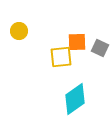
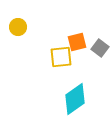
yellow circle: moved 1 px left, 4 px up
orange square: rotated 12 degrees counterclockwise
gray square: rotated 12 degrees clockwise
